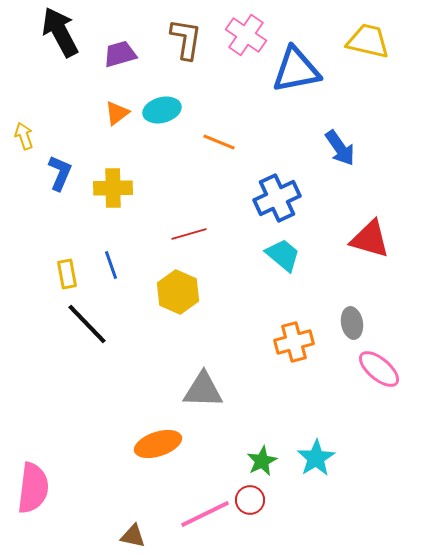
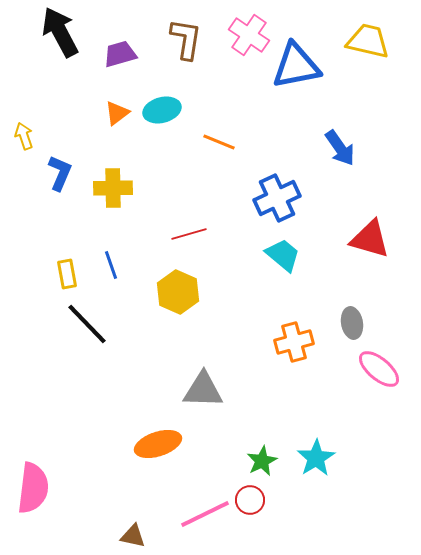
pink cross: moved 3 px right
blue triangle: moved 4 px up
